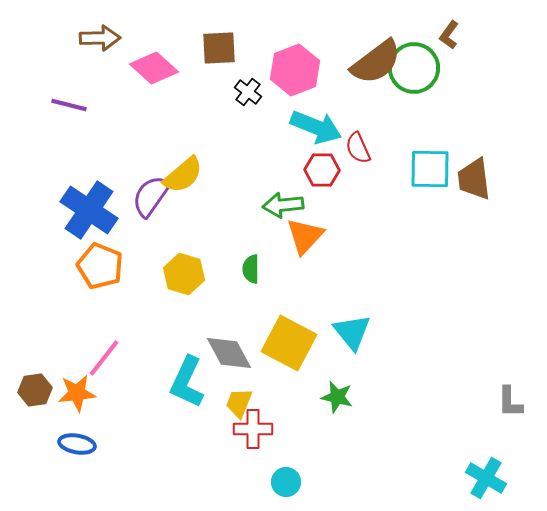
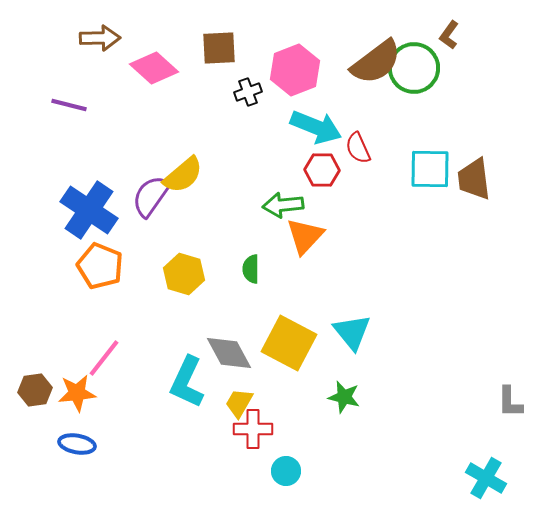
black cross: rotated 32 degrees clockwise
green star: moved 7 px right
yellow trapezoid: rotated 8 degrees clockwise
cyan circle: moved 11 px up
